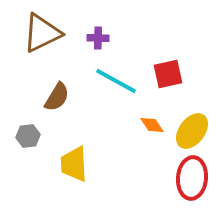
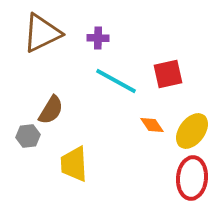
brown semicircle: moved 6 px left, 13 px down
